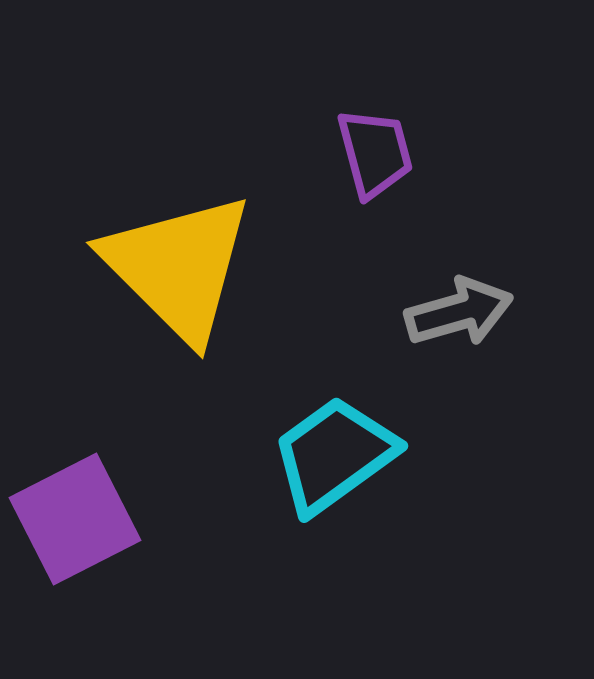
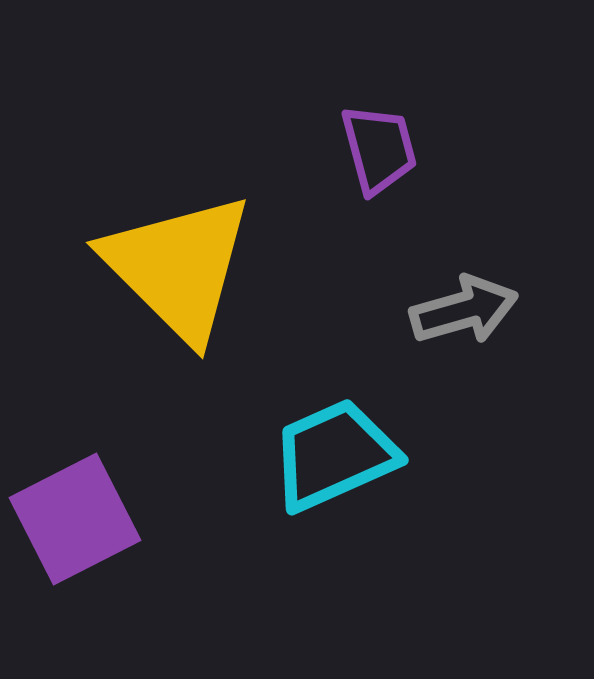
purple trapezoid: moved 4 px right, 4 px up
gray arrow: moved 5 px right, 2 px up
cyan trapezoid: rotated 12 degrees clockwise
